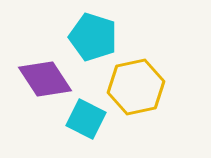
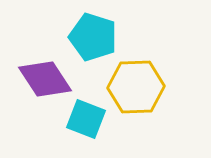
yellow hexagon: rotated 10 degrees clockwise
cyan square: rotated 6 degrees counterclockwise
